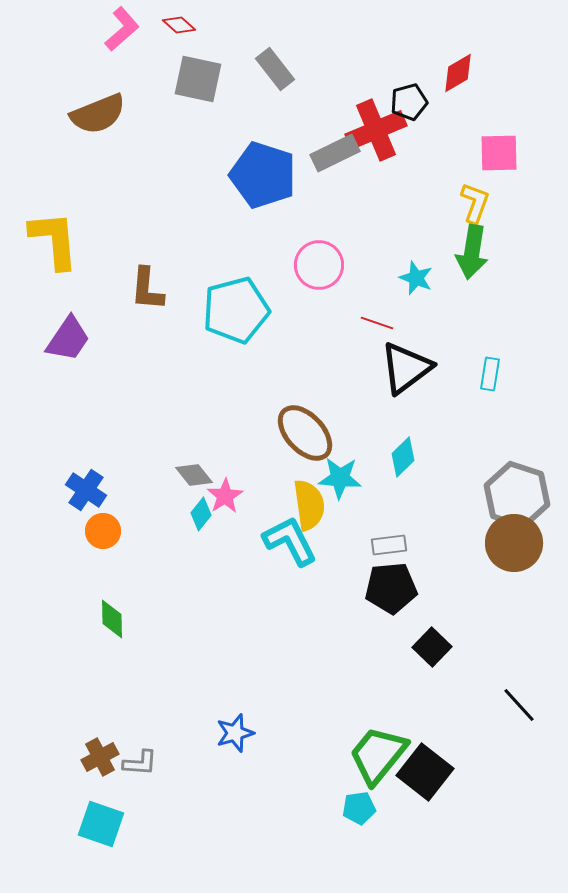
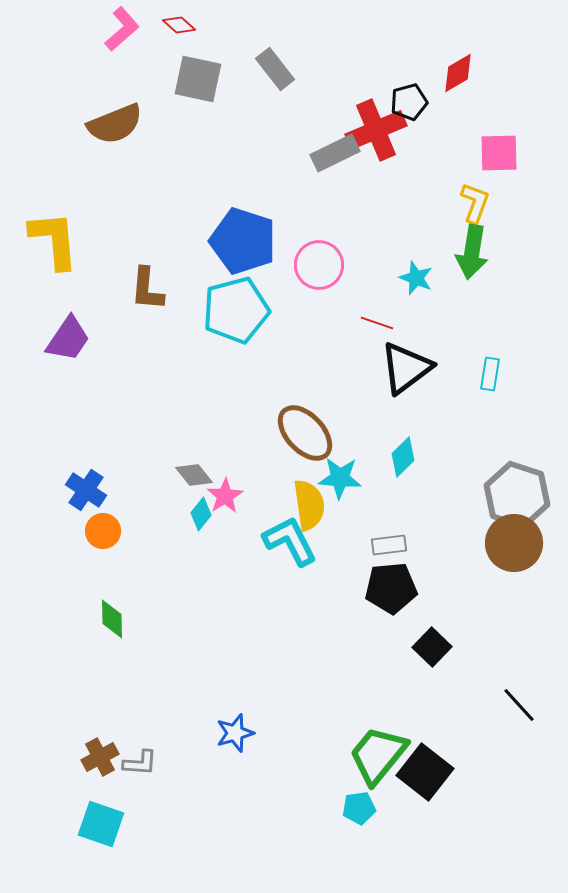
brown semicircle at (98, 114): moved 17 px right, 10 px down
blue pentagon at (263, 175): moved 20 px left, 66 px down
